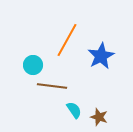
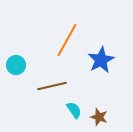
blue star: moved 4 px down
cyan circle: moved 17 px left
brown line: rotated 20 degrees counterclockwise
